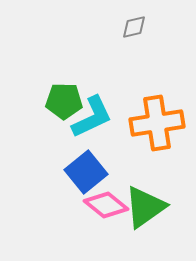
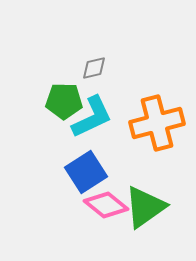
gray diamond: moved 40 px left, 41 px down
orange cross: rotated 6 degrees counterclockwise
blue square: rotated 6 degrees clockwise
